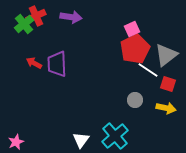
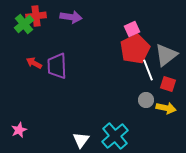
red cross: rotated 18 degrees clockwise
purple trapezoid: moved 2 px down
white line: rotated 35 degrees clockwise
gray circle: moved 11 px right
pink star: moved 3 px right, 12 px up
